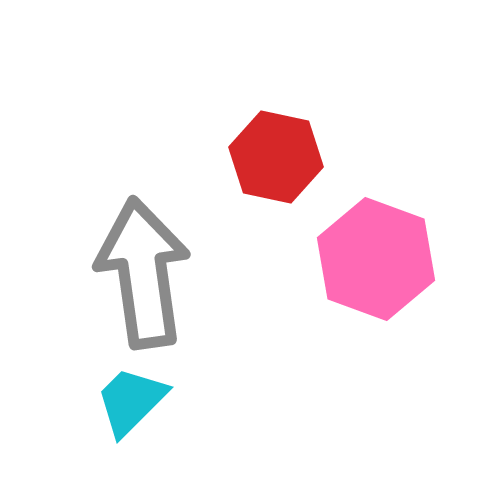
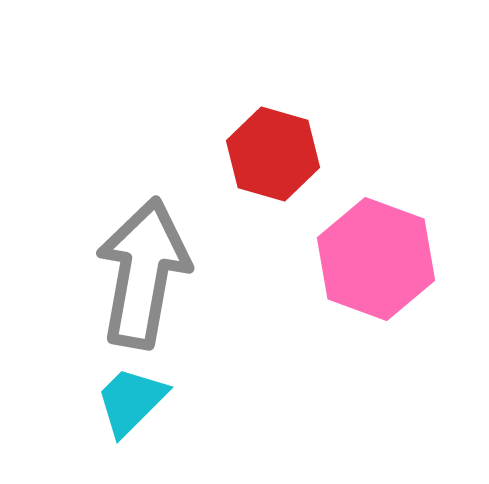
red hexagon: moved 3 px left, 3 px up; rotated 4 degrees clockwise
gray arrow: rotated 18 degrees clockwise
